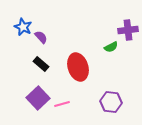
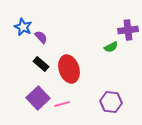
red ellipse: moved 9 px left, 2 px down
